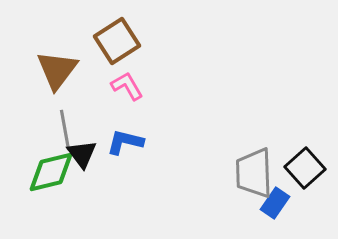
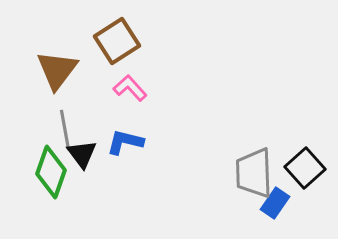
pink L-shape: moved 3 px right, 2 px down; rotated 12 degrees counterclockwise
green diamond: rotated 57 degrees counterclockwise
